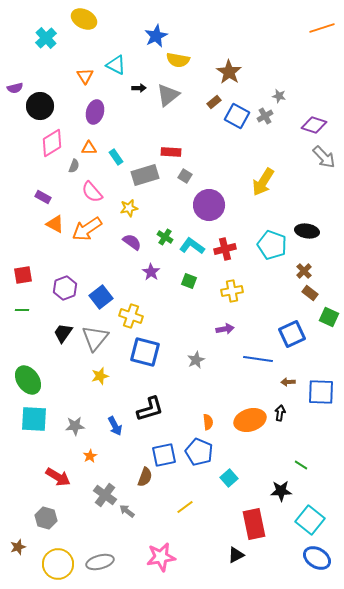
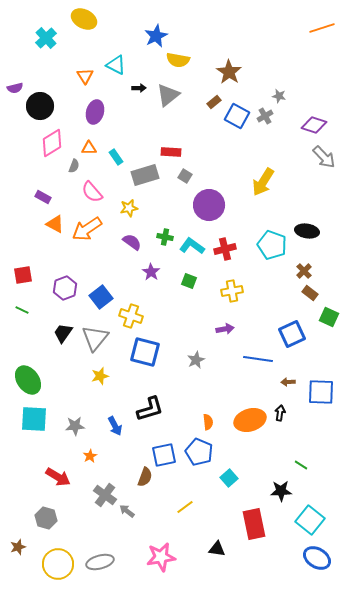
green cross at (165, 237): rotated 21 degrees counterclockwise
green line at (22, 310): rotated 24 degrees clockwise
black triangle at (236, 555): moved 19 px left, 6 px up; rotated 36 degrees clockwise
